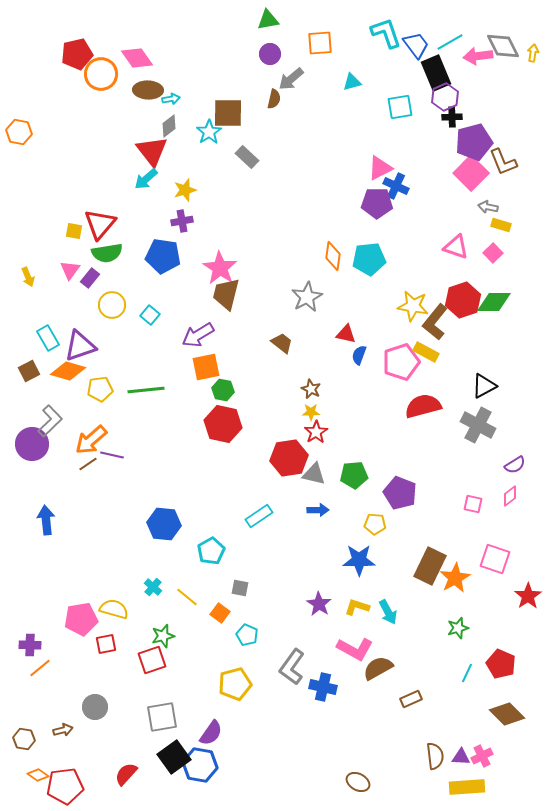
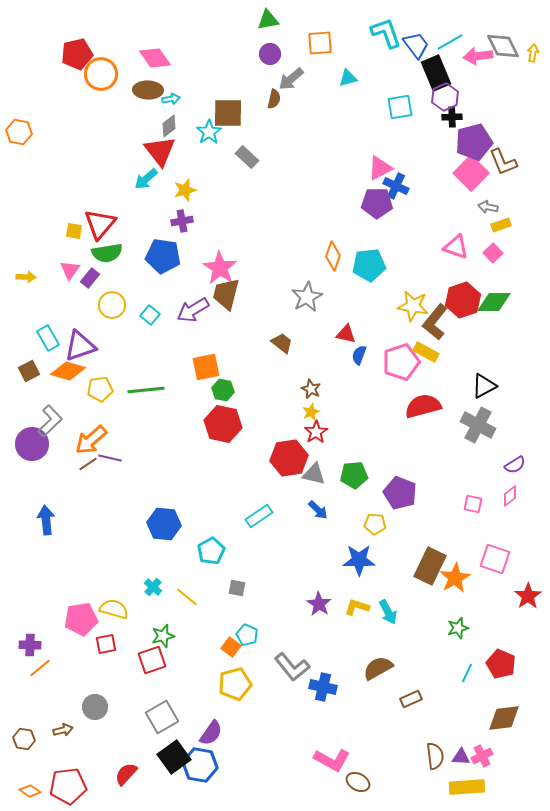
pink diamond at (137, 58): moved 18 px right
cyan triangle at (352, 82): moved 4 px left, 4 px up
red triangle at (152, 151): moved 8 px right
yellow rectangle at (501, 225): rotated 36 degrees counterclockwise
orange diamond at (333, 256): rotated 12 degrees clockwise
cyan pentagon at (369, 259): moved 6 px down
yellow arrow at (28, 277): moved 2 px left; rotated 66 degrees counterclockwise
purple arrow at (198, 335): moved 5 px left, 25 px up
yellow star at (311, 412): rotated 24 degrees counterclockwise
purple line at (112, 455): moved 2 px left, 3 px down
blue arrow at (318, 510): rotated 45 degrees clockwise
gray square at (240, 588): moved 3 px left
orange square at (220, 613): moved 11 px right, 34 px down
pink L-shape at (355, 649): moved 23 px left, 111 px down
gray L-shape at (292, 667): rotated 75 degrees counterclockwise
brown diamond at (507, 714): moved 3 px left, 4 px down; rotated 52 degrees counterclockwise
gray square at (162, 717): rotated 20 degrees counterclockwise
orange diamond at (38, 775): moved 8 px left, 16 px down
red pentagon at (65, 786): moved 3 px right
